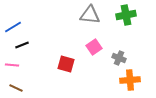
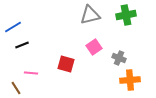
gray triangle: rotated 20 degrees counterclockwise
pink line: moved 19 px right, 8 px down
brown line: rotated 32 degrees clockwise
